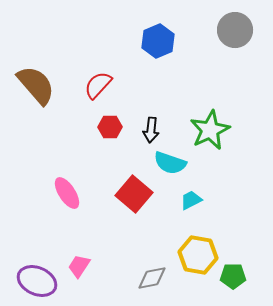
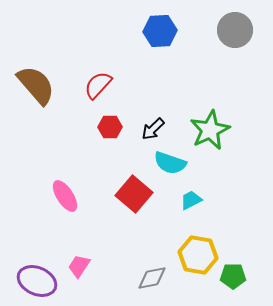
blue hexagon: moved 2 px right, 10 px up; rotated 20 degrees clockwise
black arrow: moved 2 px right, 1 px up; rotated 40 degrees clockwise
pink ellipse: moved 2 px left, 3 px down
